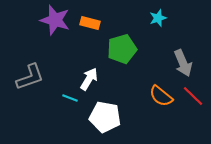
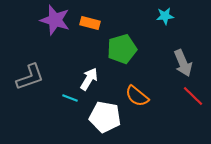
cyan star: moved 7 px right, 2 px up; rotated 12 degrees clockwise
orange semicircle: moved 24 px left
